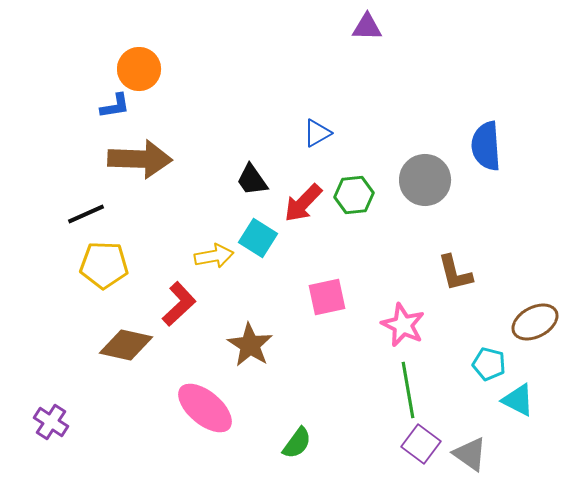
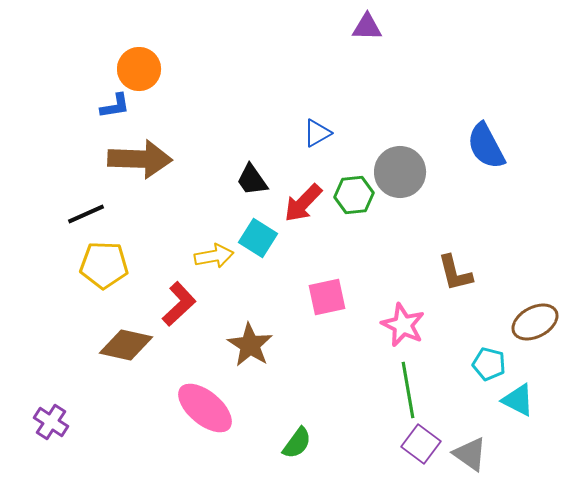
blue semicircle: rotated 24 degrees counterclockwise
gray circle: moved 25 px left, 8 px up
